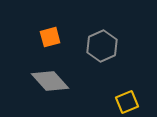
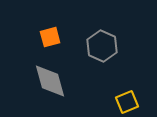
gray hexagon: rotated 12 degrees counterclockwise
gray diamond: rotated 27 degrees clockwise
